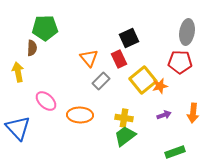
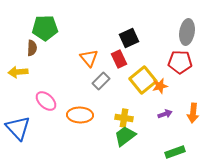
yellow arrow: rotated 84 degrees counterclockwise
purple arrow: moved 1 px right, 1 px up
